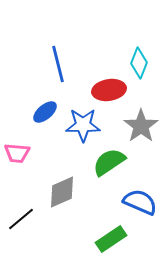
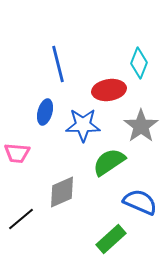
blue ellipse: rotated 35 degrees counterclockwise
green rectangle: rotated 8 degrees counterclockwise
